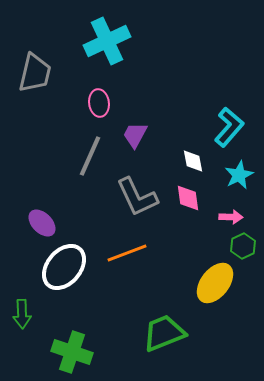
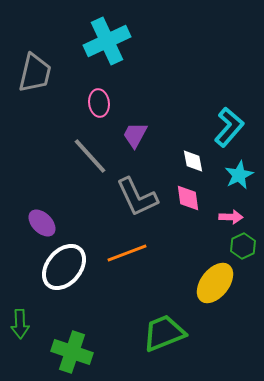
gray line: rotated 66 degrees counterclockwise
green arrow: moved 2 px left, 10 px down
